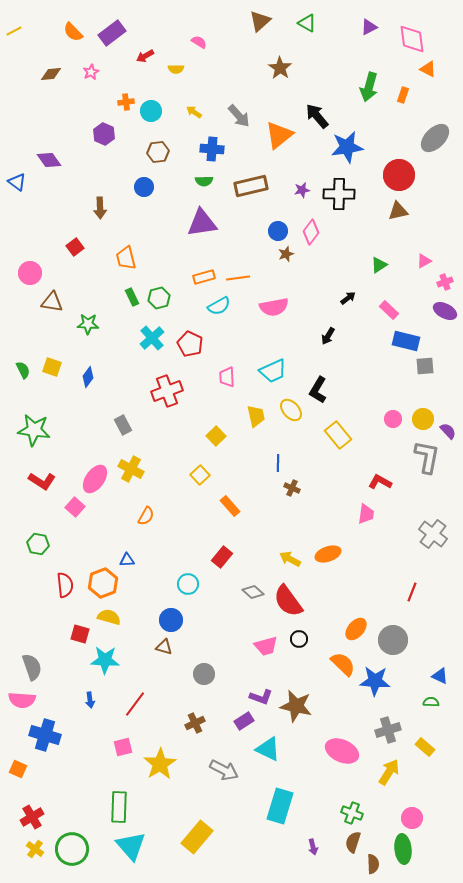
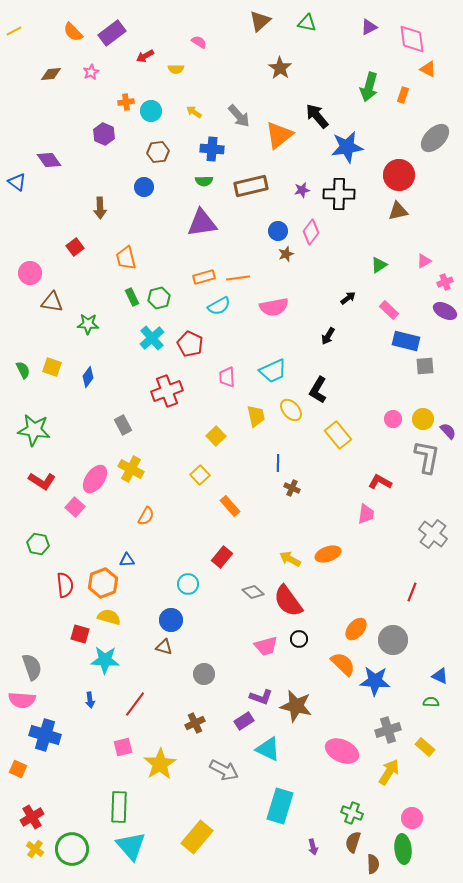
green triangle at (307, 23): rotated 18 degrees counterclockwise
